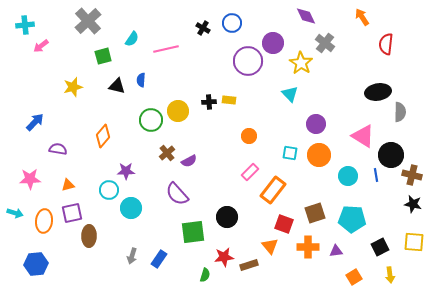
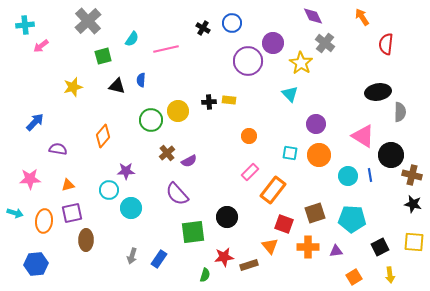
purple diamond at (306, 16): moved 7 px right
blue line at (376, 175): moved 6 px left
brown ellipse at (89, 236): moved 3 px left, 4 px down
